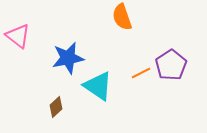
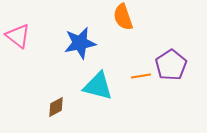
orange semicircle: moved 1 px right
blue star: moved 12 px right, 15 px up
orange line: moved 3 px down; rotated 18 degrees clockwise
cyan triangle: rotated 20 degrees counterclockwise
brown diamond: rotated 15 degrees clockwise
